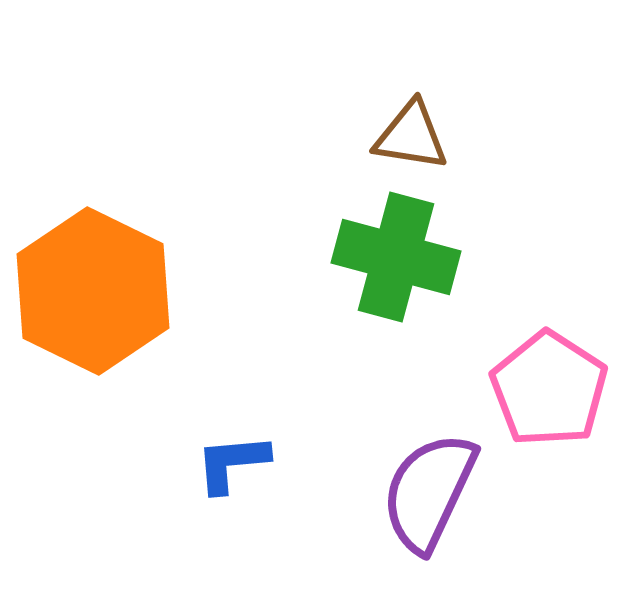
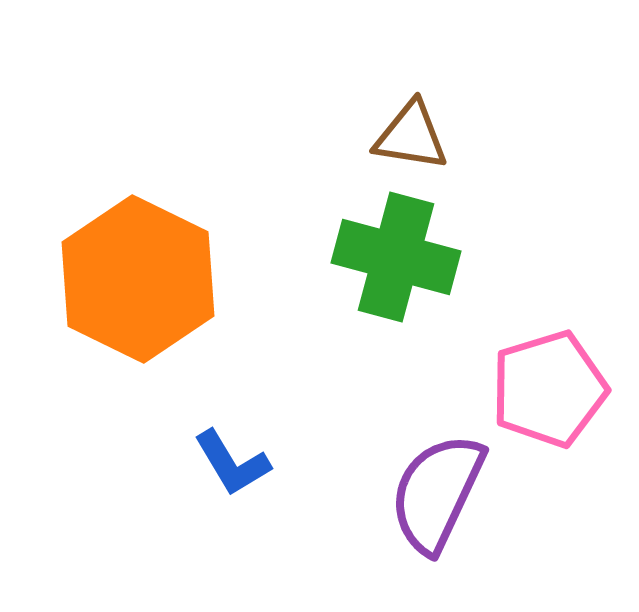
orange hexagon: moved 45 px right, 12 px up
pink pentagon: rotated 22 degrees clockwise
blue L-shape: rotated 116 degrees counterclockwise
purple semicircle: moved 8 px right, 1 px down
